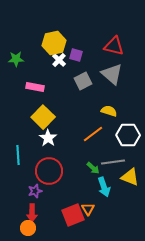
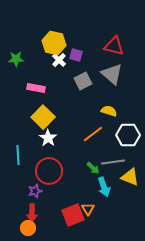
yellow hexagon: rotated 25 degrees clockwise
pink rectangle: moved 1 px right, 1 px down
